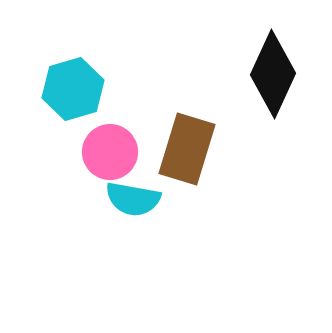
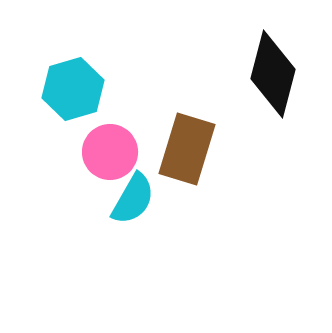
black diamond: rotated 10 degrees counterclockwise
cyan semicircle: rotated 70 degrees counterclockwise
